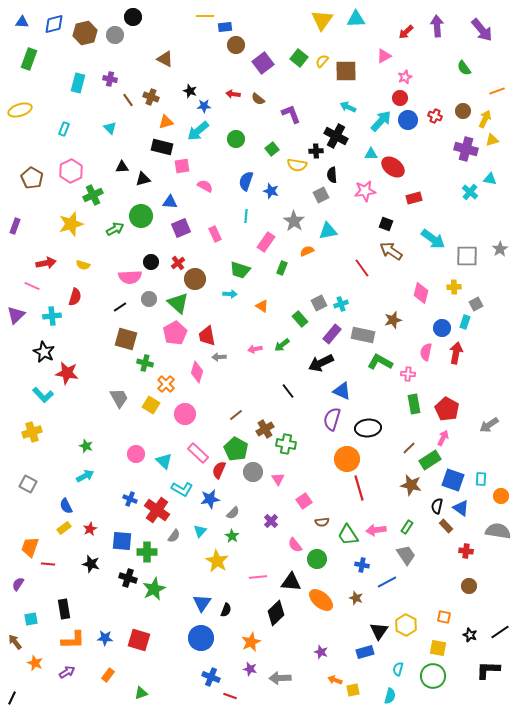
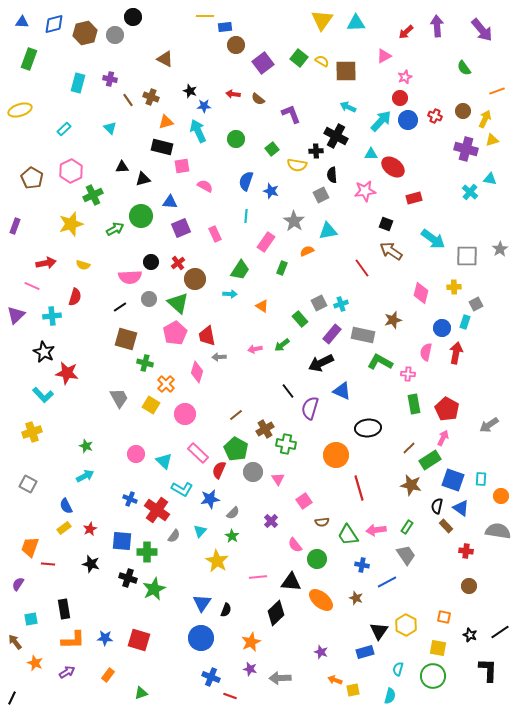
cyan triangle at (356, 19): moved 4 px down
yellow semicircle at (322, 61): rotated 80 degrees clockwise
cyan rectangle at (64, 129): rotated 24 degrees clockwise
cyan arrow at (198, 131): rotated 105 degrees clockwise
green trapezoid at (240, 270): rotated 75 degrees counterclockwise
purple semicircle at (332, 419): moved 22 px left, 11 px up
orange circle at (347, 459): moved 11 px left, 4 px up
black L-shape at (488, 670): rotated 90 degrees clockwise
